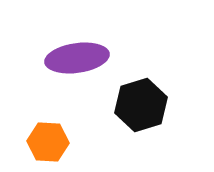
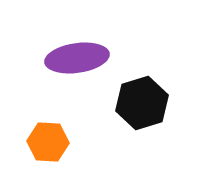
black hexagon: moved 1 px right, 2 px up
